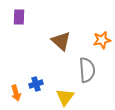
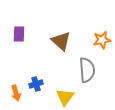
purple rectangle: moved 17 px down
